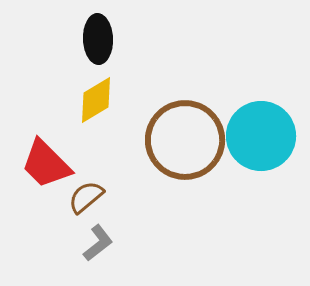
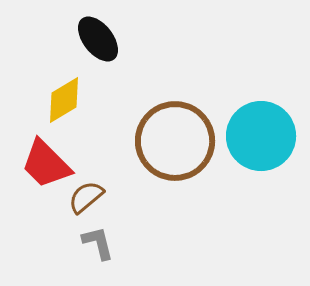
black ellipse: rotated 36 degrees counterclockwise
yellow diamond: moved 32 px left
brown circle: moved 10 px left, 1 px down
gray L-shape: rotated 66 degrees counterclockwise
